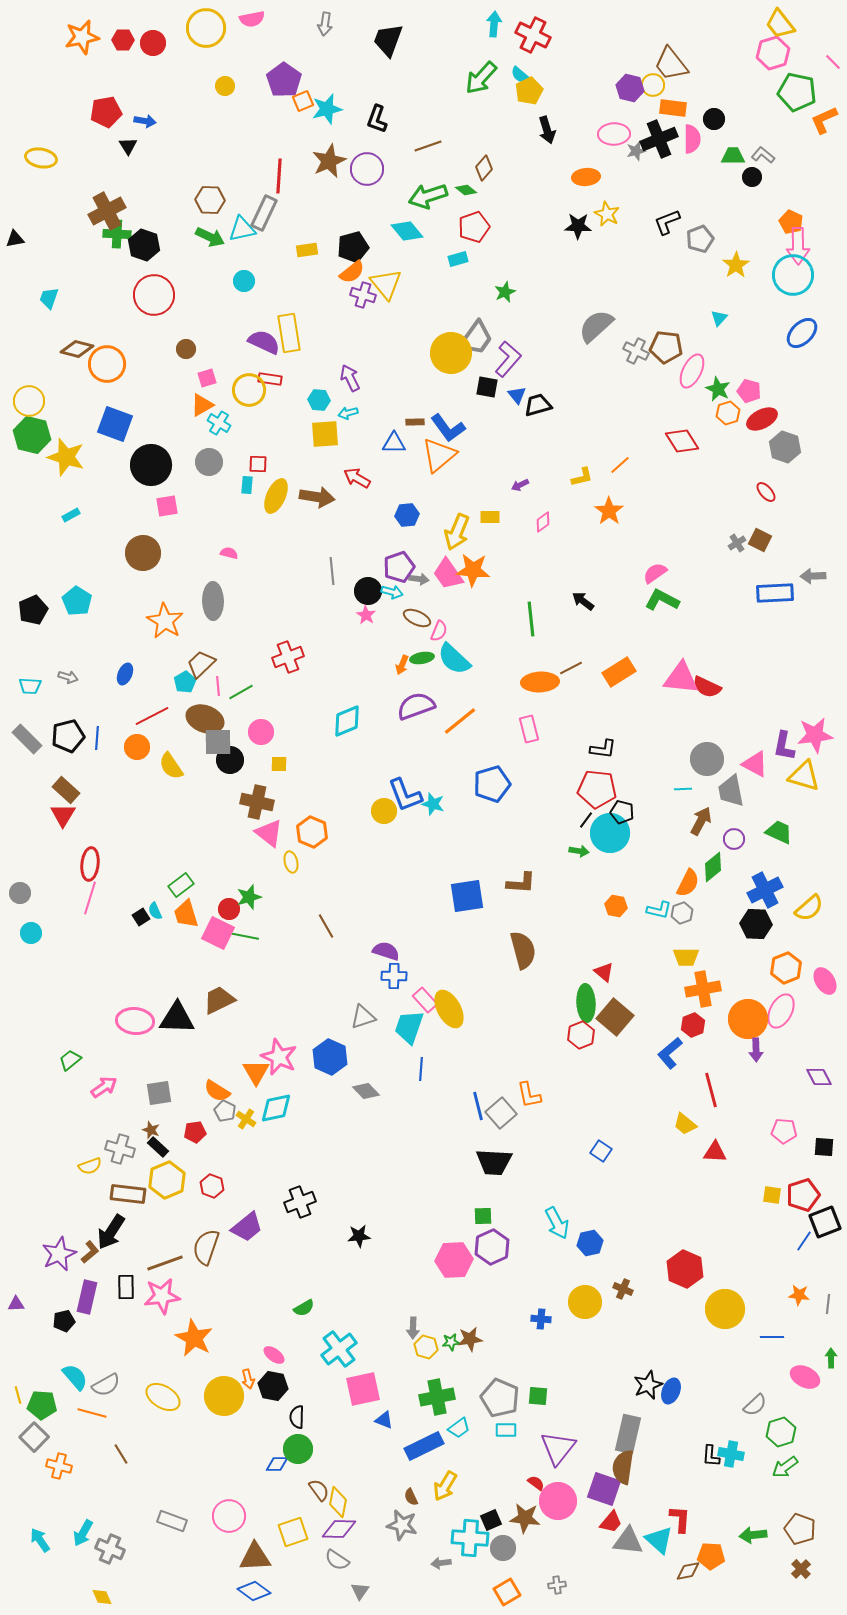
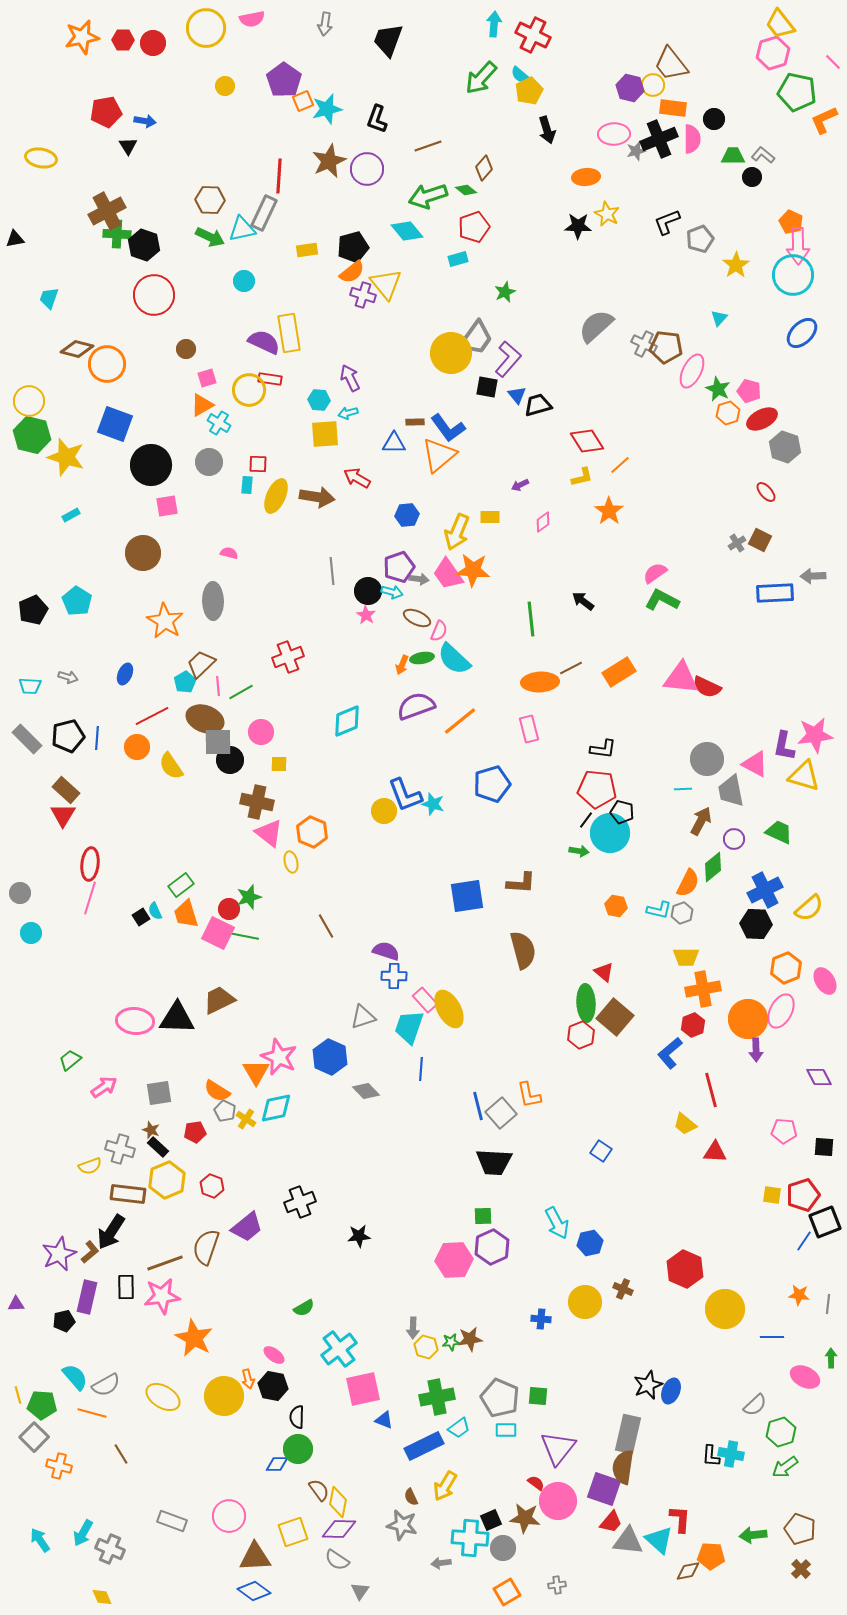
gray cross at (636, 351): moved 8 px right, 7 px up
red diamond at (682, 441): moved 95 px left
